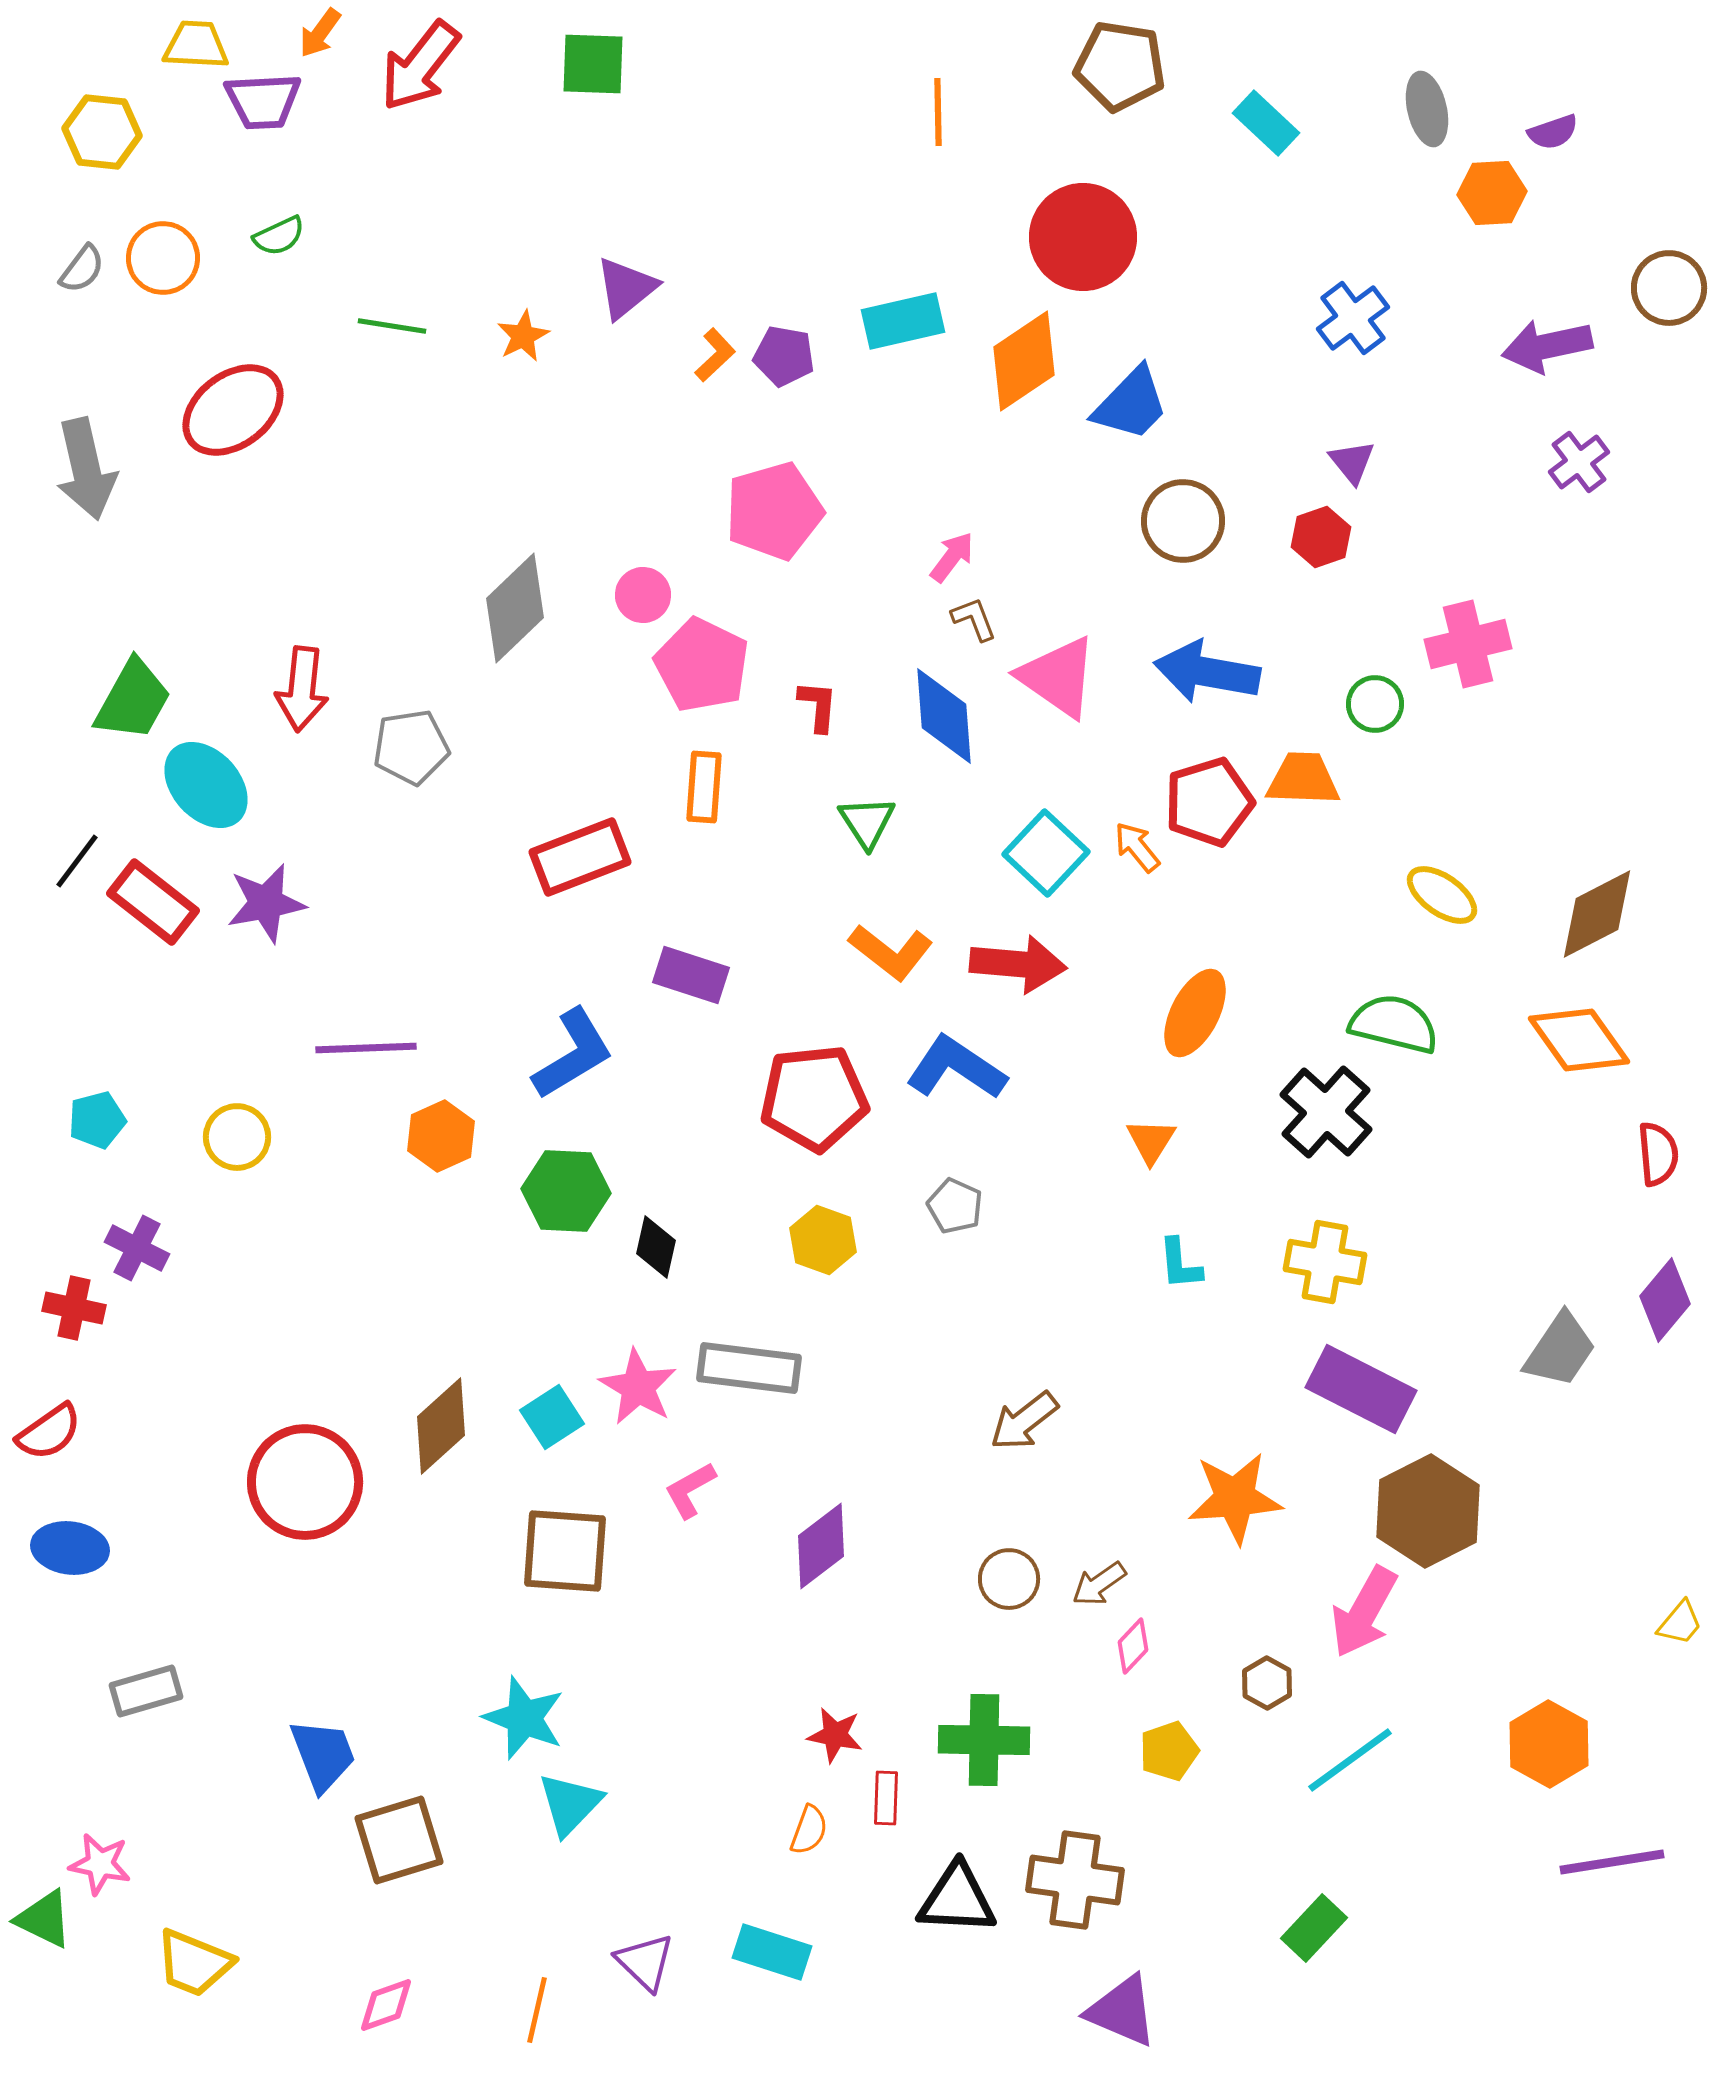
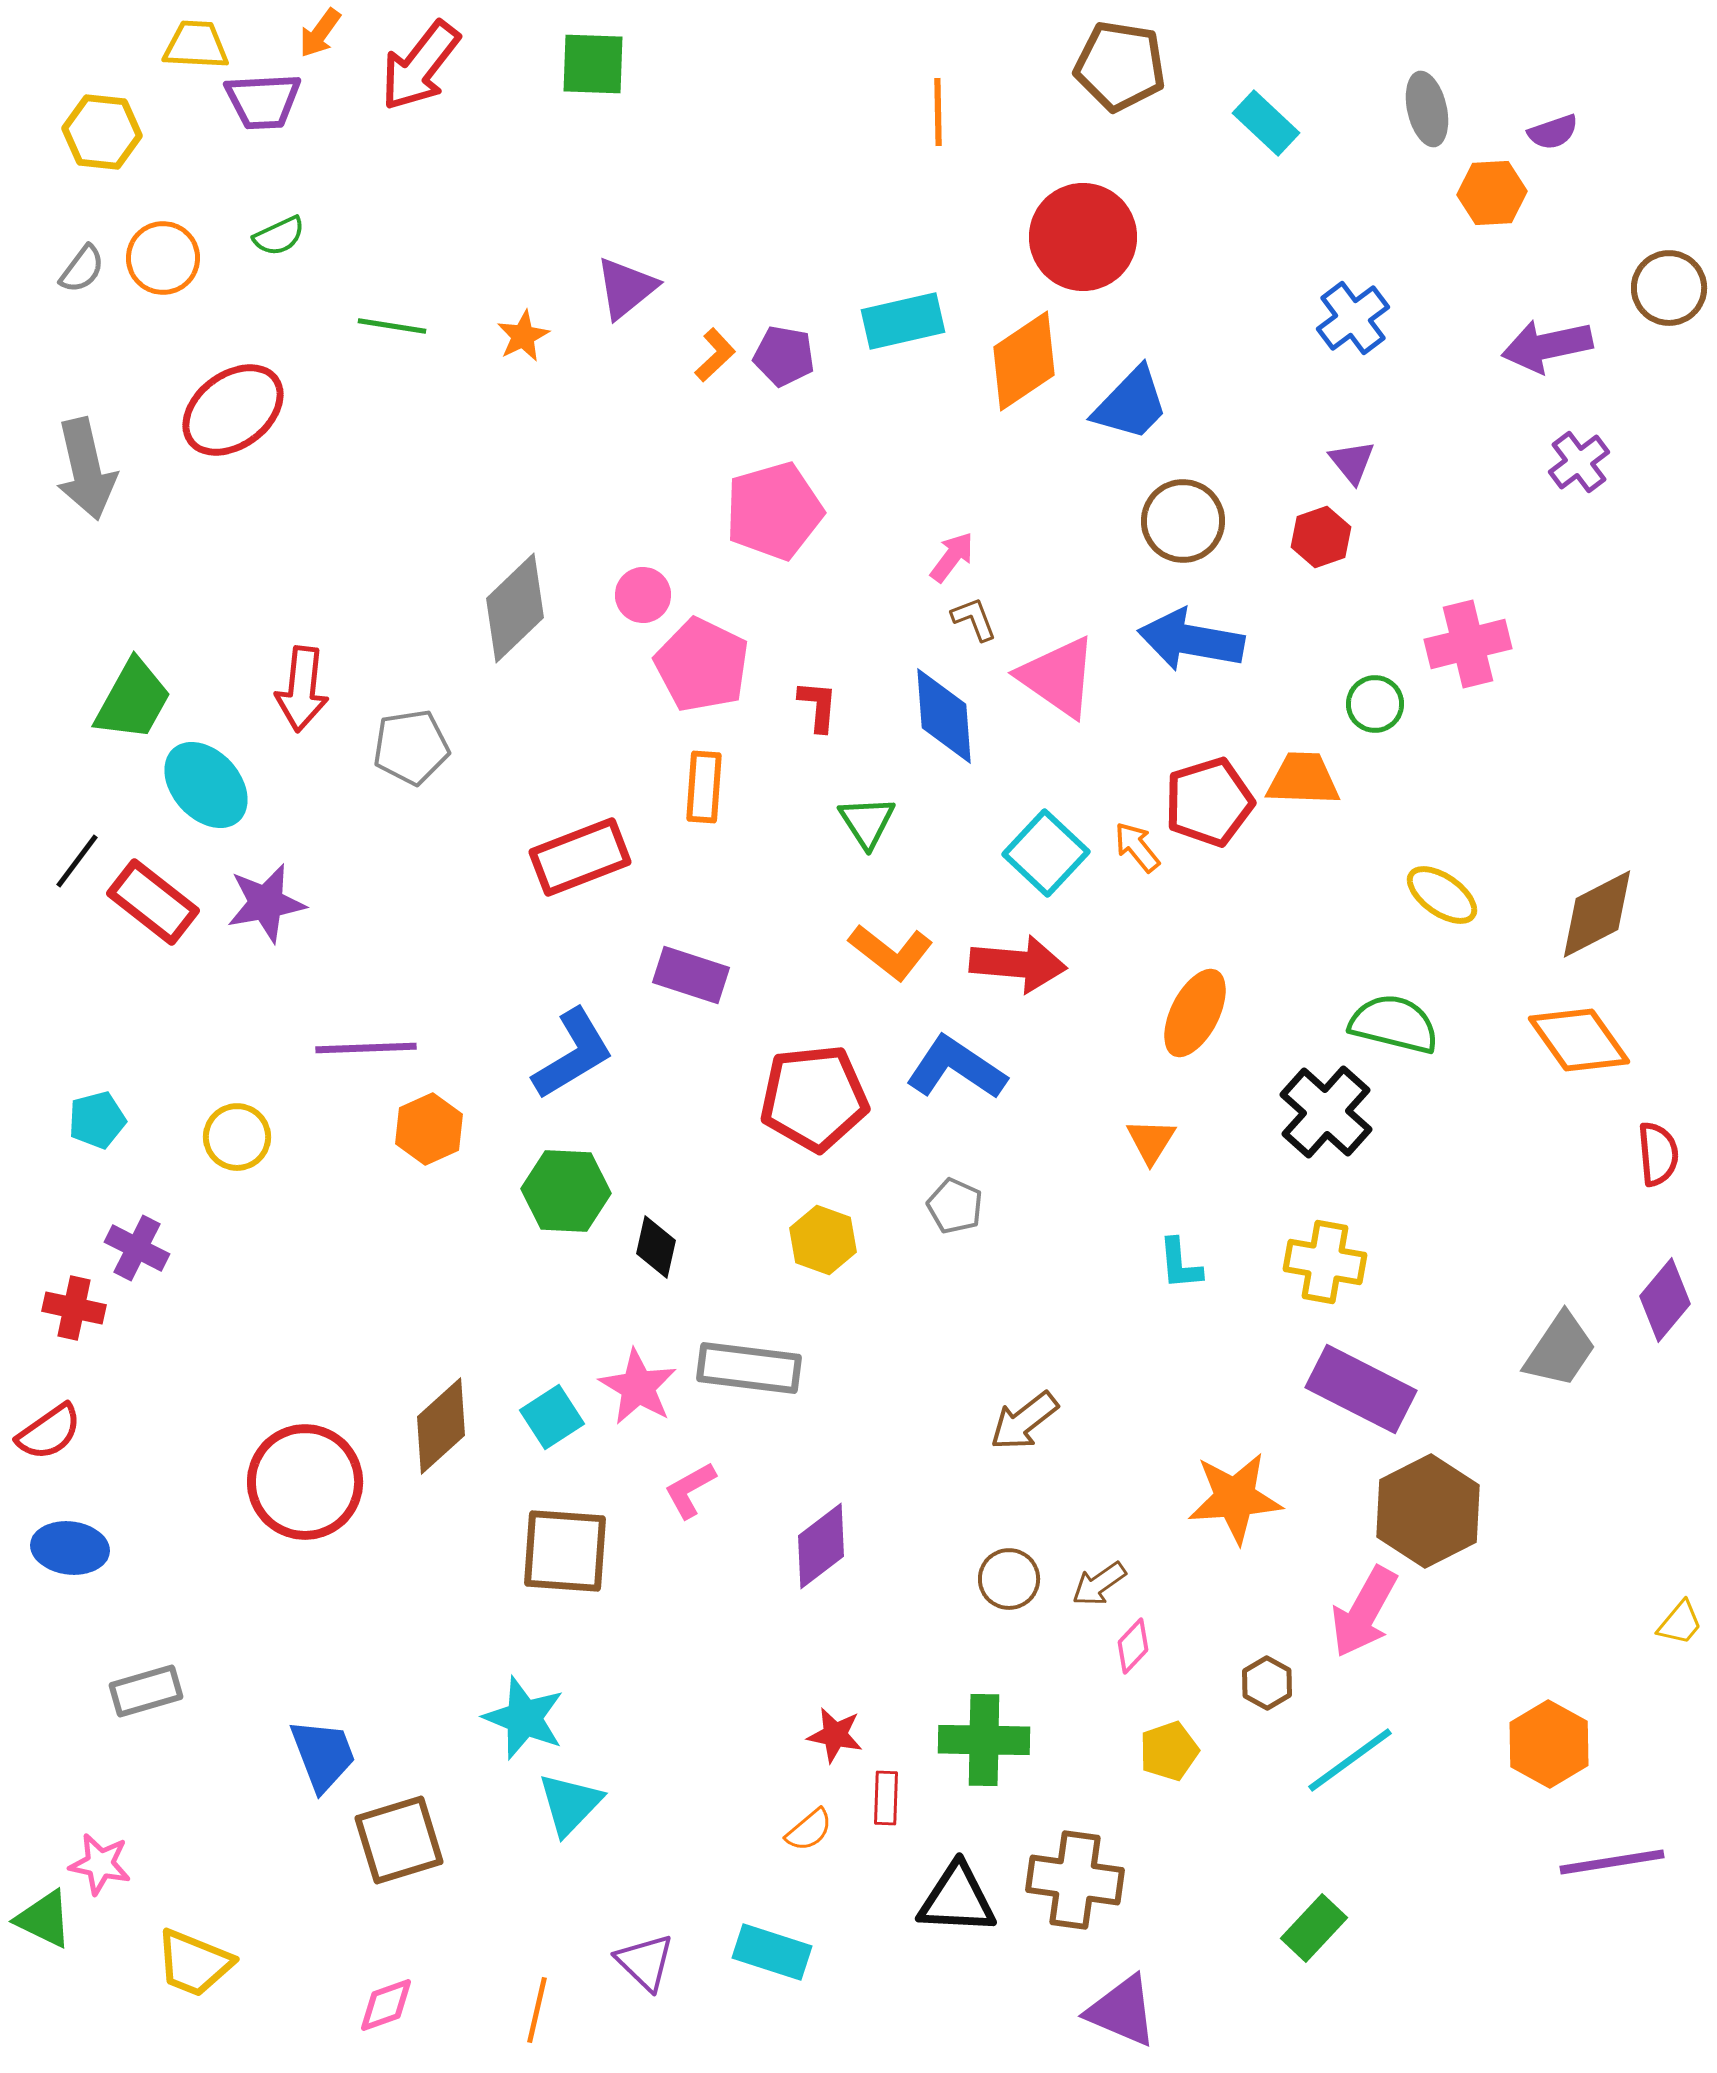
blue arrow at (1207, 672): moved 16 px left, 32 px up
orange hexagon at (441, 1136): moved 12 px left, 7 px up
orange semicircle at (809, 1830): rotated 30 degrees clockwise
